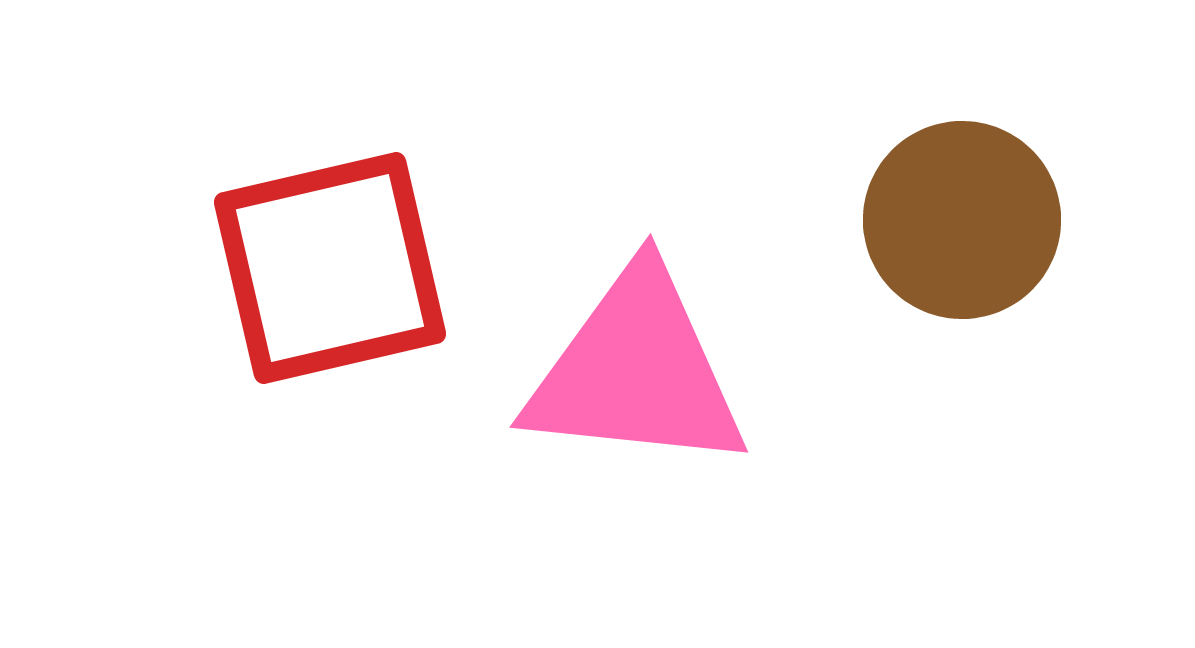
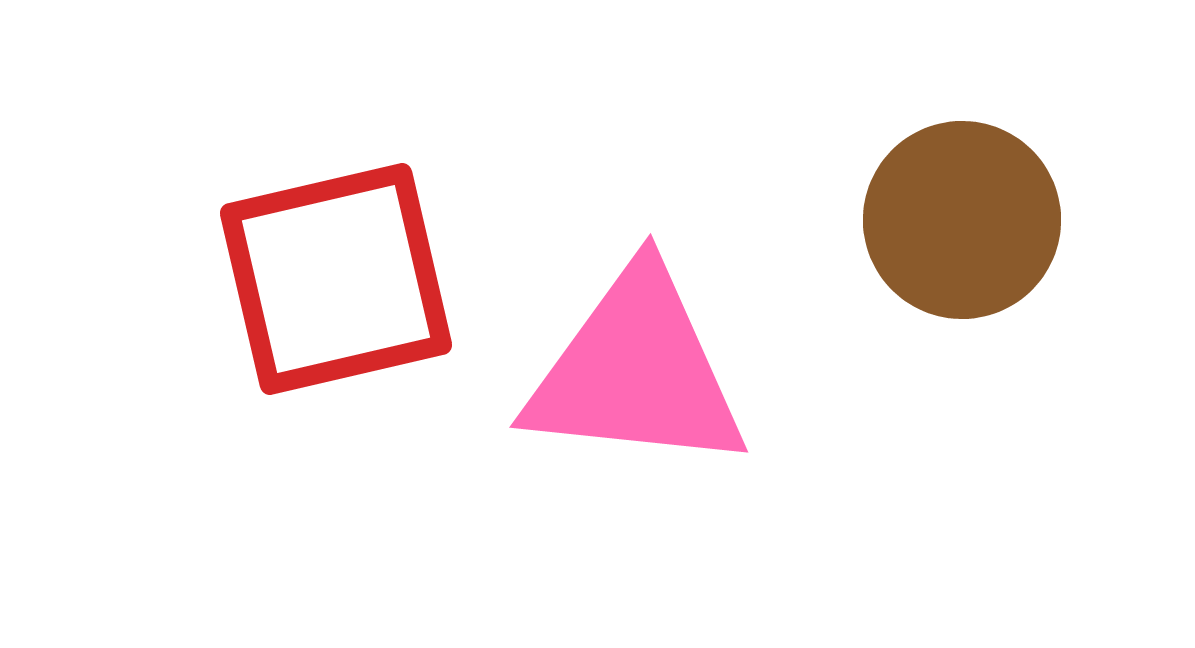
red square: moved 6 px right, 11 px down
